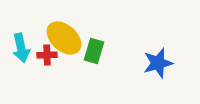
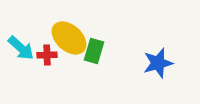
yellow ellipse: moved 5 px right
cyan arrow: rotated 36 degrees counterclockwise
